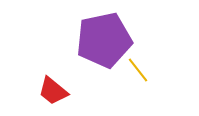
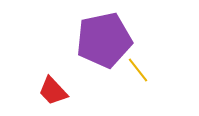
red trapezoid: rotated 8 degrees clockwise
